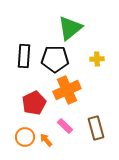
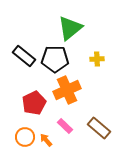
black rectangle: rotated 55 degrees counterclockwise
brown rectangle: moved 3 px right; rotated 35 degrees counterclockwise
